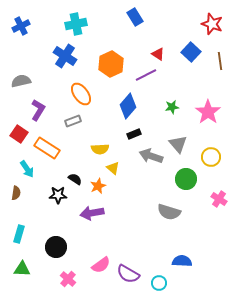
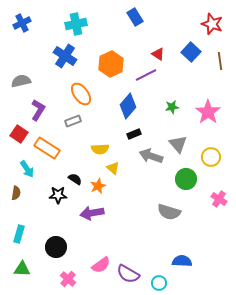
blue cross at (21, 26): moved 1 px right, 3 px up
